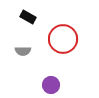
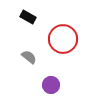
gray semicircle: moved 6 px right, 6 px down; rotated 140 degrees counterclockwise
